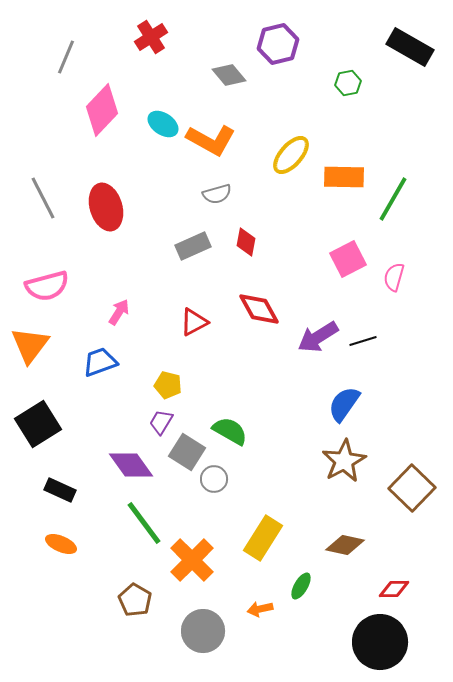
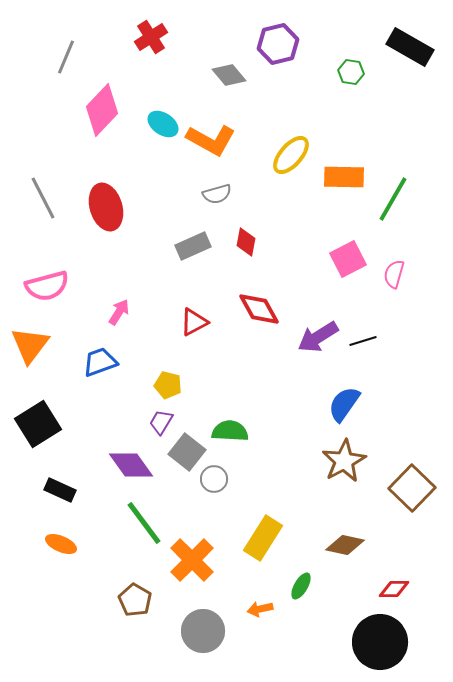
green hexagon at (348, 83): moved 3 px right, 11 px up; rotated 20 degrees clockwise
pink semicircle at (394, 277): moved 3 px up
green semicircle at (230, 431): rotated 27 degrees counterclockwise
gray square at (187, 452): rotated 6 degrees clockwise
